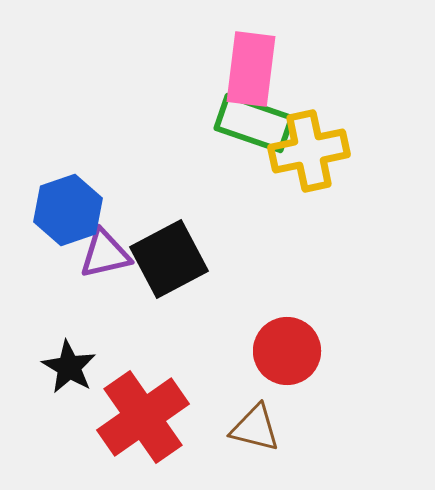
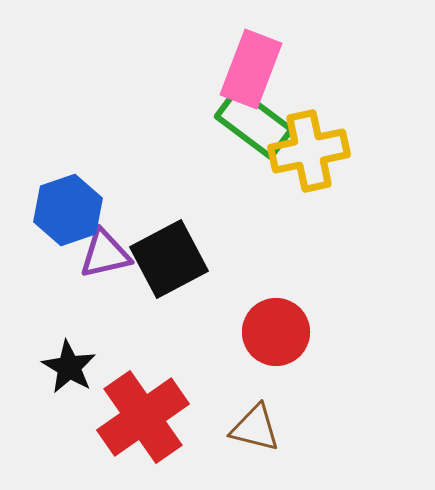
pink rectangle: rotated 14 degrees clockwise
green rectangle: rotated 18 degrees clockwise
red circle: moved 11 px left, 19 px up
